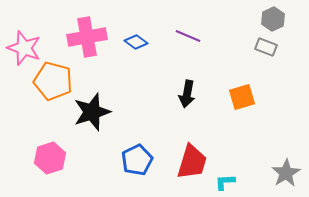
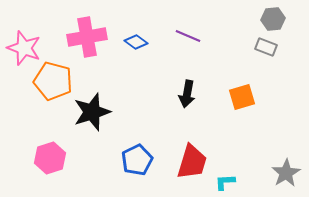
gray hexagon: rotated 20 degrees clockwise
